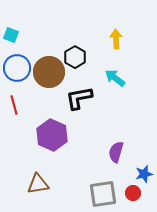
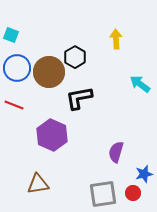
cyan arrow: moved 25 px right, 6 px down
red line: rotated 54 degrees counterclockwise
